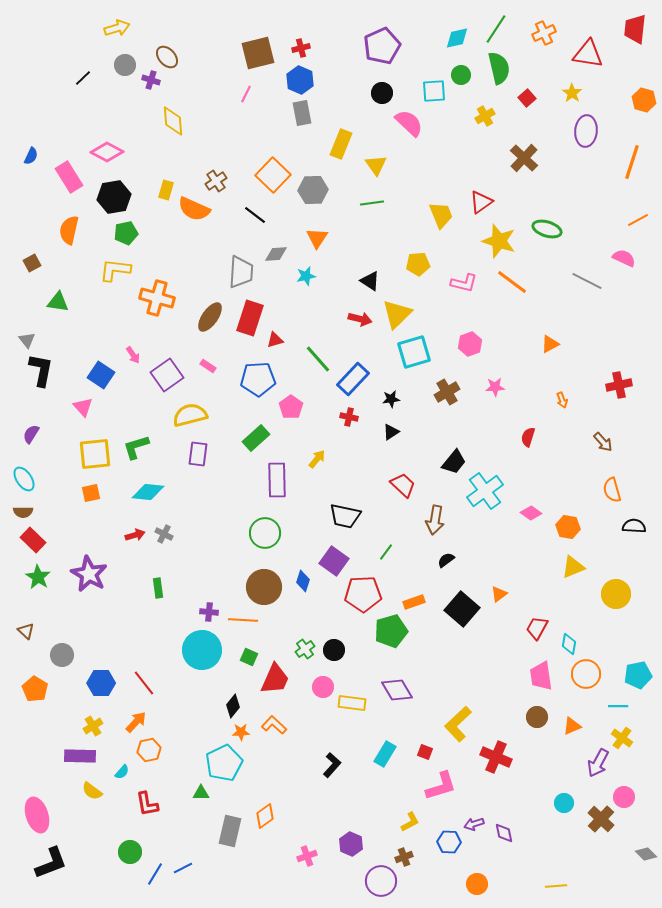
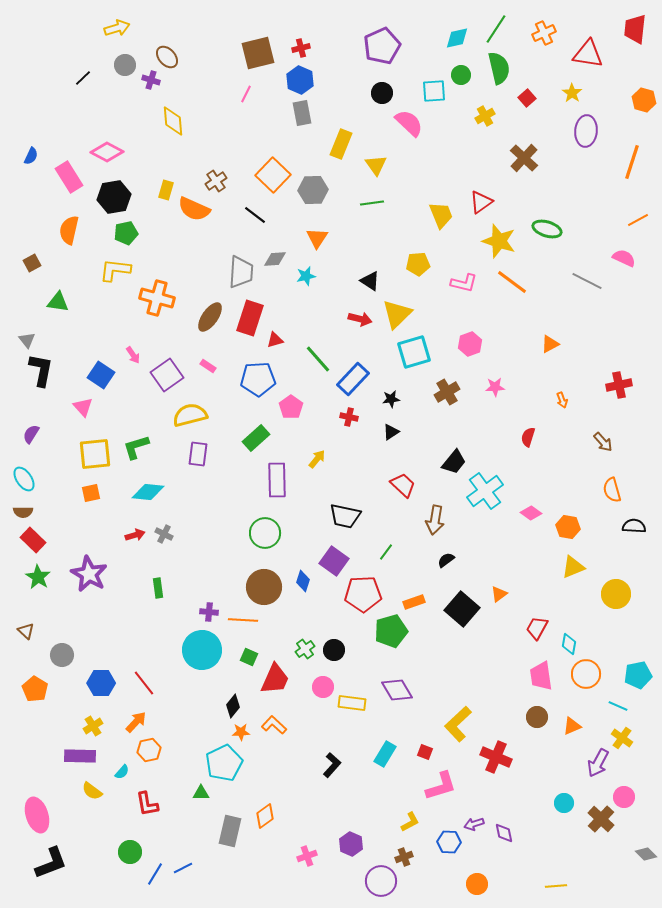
gray diamond at (276, 254): moved 1 px left, 5 px down
cyan line at (618, 706): rotated 24 degrees clockwise
